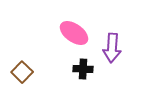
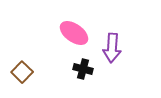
black cross: rotated 12 degrees clockwise
